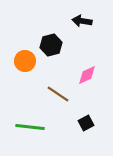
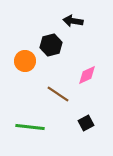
black arrow: moved 9 px left
